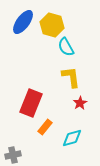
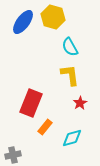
yellow hexagon: moved 1 px right, 8 px up
cyan semicircle: moved 4 px right
yellow L-shape: moved 1 px left, 2 px up
